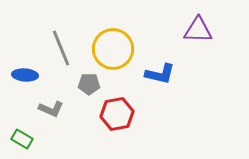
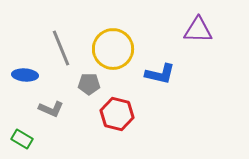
red hexagon: rotated 24 degrees clockwise
